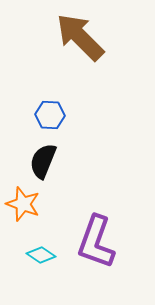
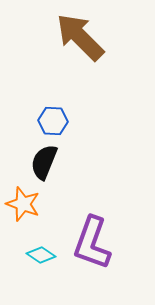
blue hexagon: moved 3 px right, 6 px down
black semicircle: moved 1 px right, 1 px down
purple L-shape: moved 4 px left, 1 px down
